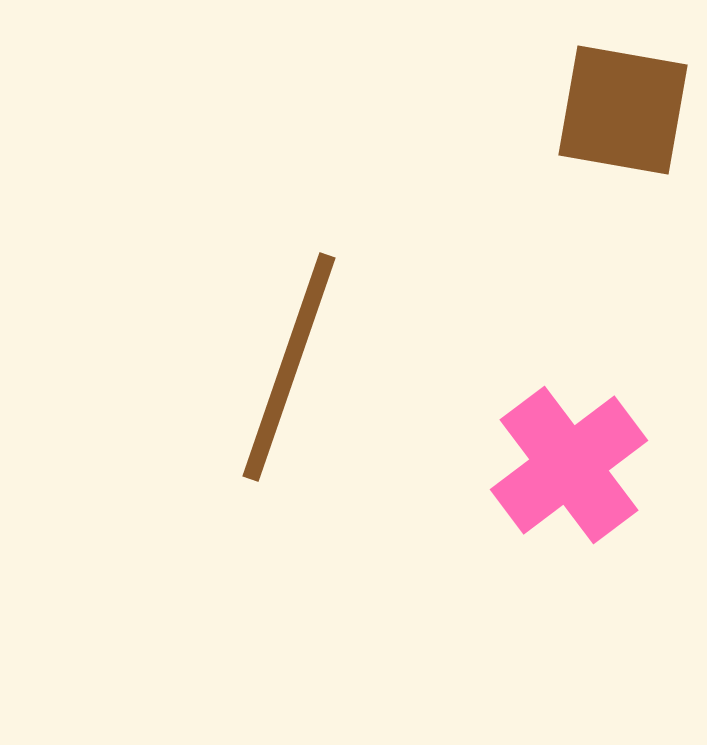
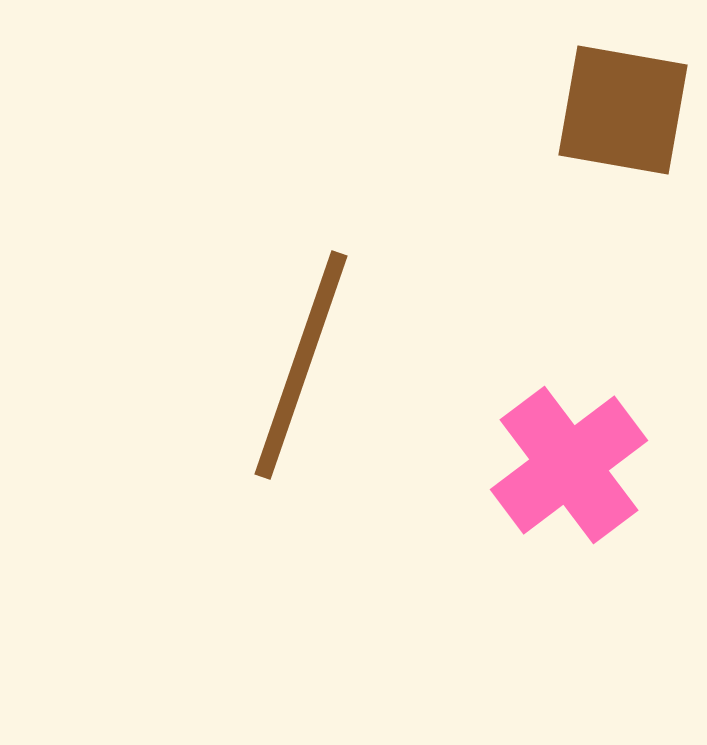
brown line: moved 12 px right, 2 px up
